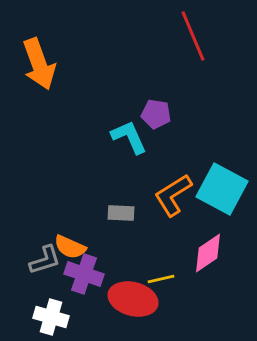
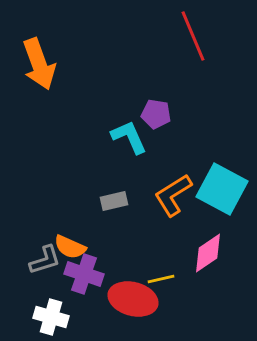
gray rectangle: moved 7 px left, 12 px up; rotated 16 degrees counterclockwise
